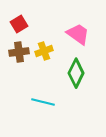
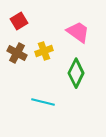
red square: moved 3 px up
pink trapezoid: moved 2 px up
brown cross: moved 2 px left, 1 px down; rotated 36 degrees clockwise
